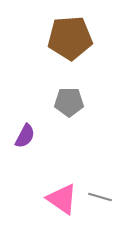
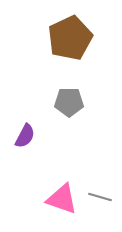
brown pentagon: rotated 21 degrees counterclockwise
pink triangle: rotated 16 degrees counterclockwise
